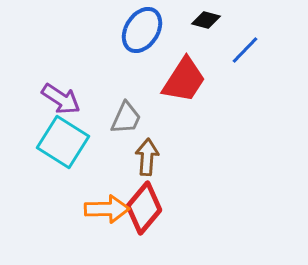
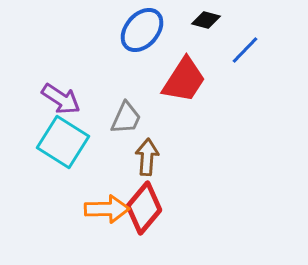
blue ellipse: rotated 9 degrees clockwise
